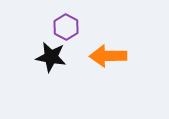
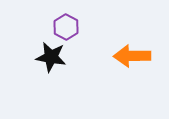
orange arrow: moved 24 px right
